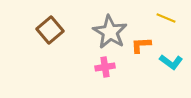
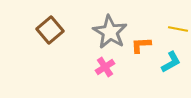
yellow line: moved 12 px right, 11 px down; rotated 12 degrees counterclockwise
cyan L-shape: rotated 65 degrees counterclockwise
pink cross: rotated 24 degrees counterclockwise
